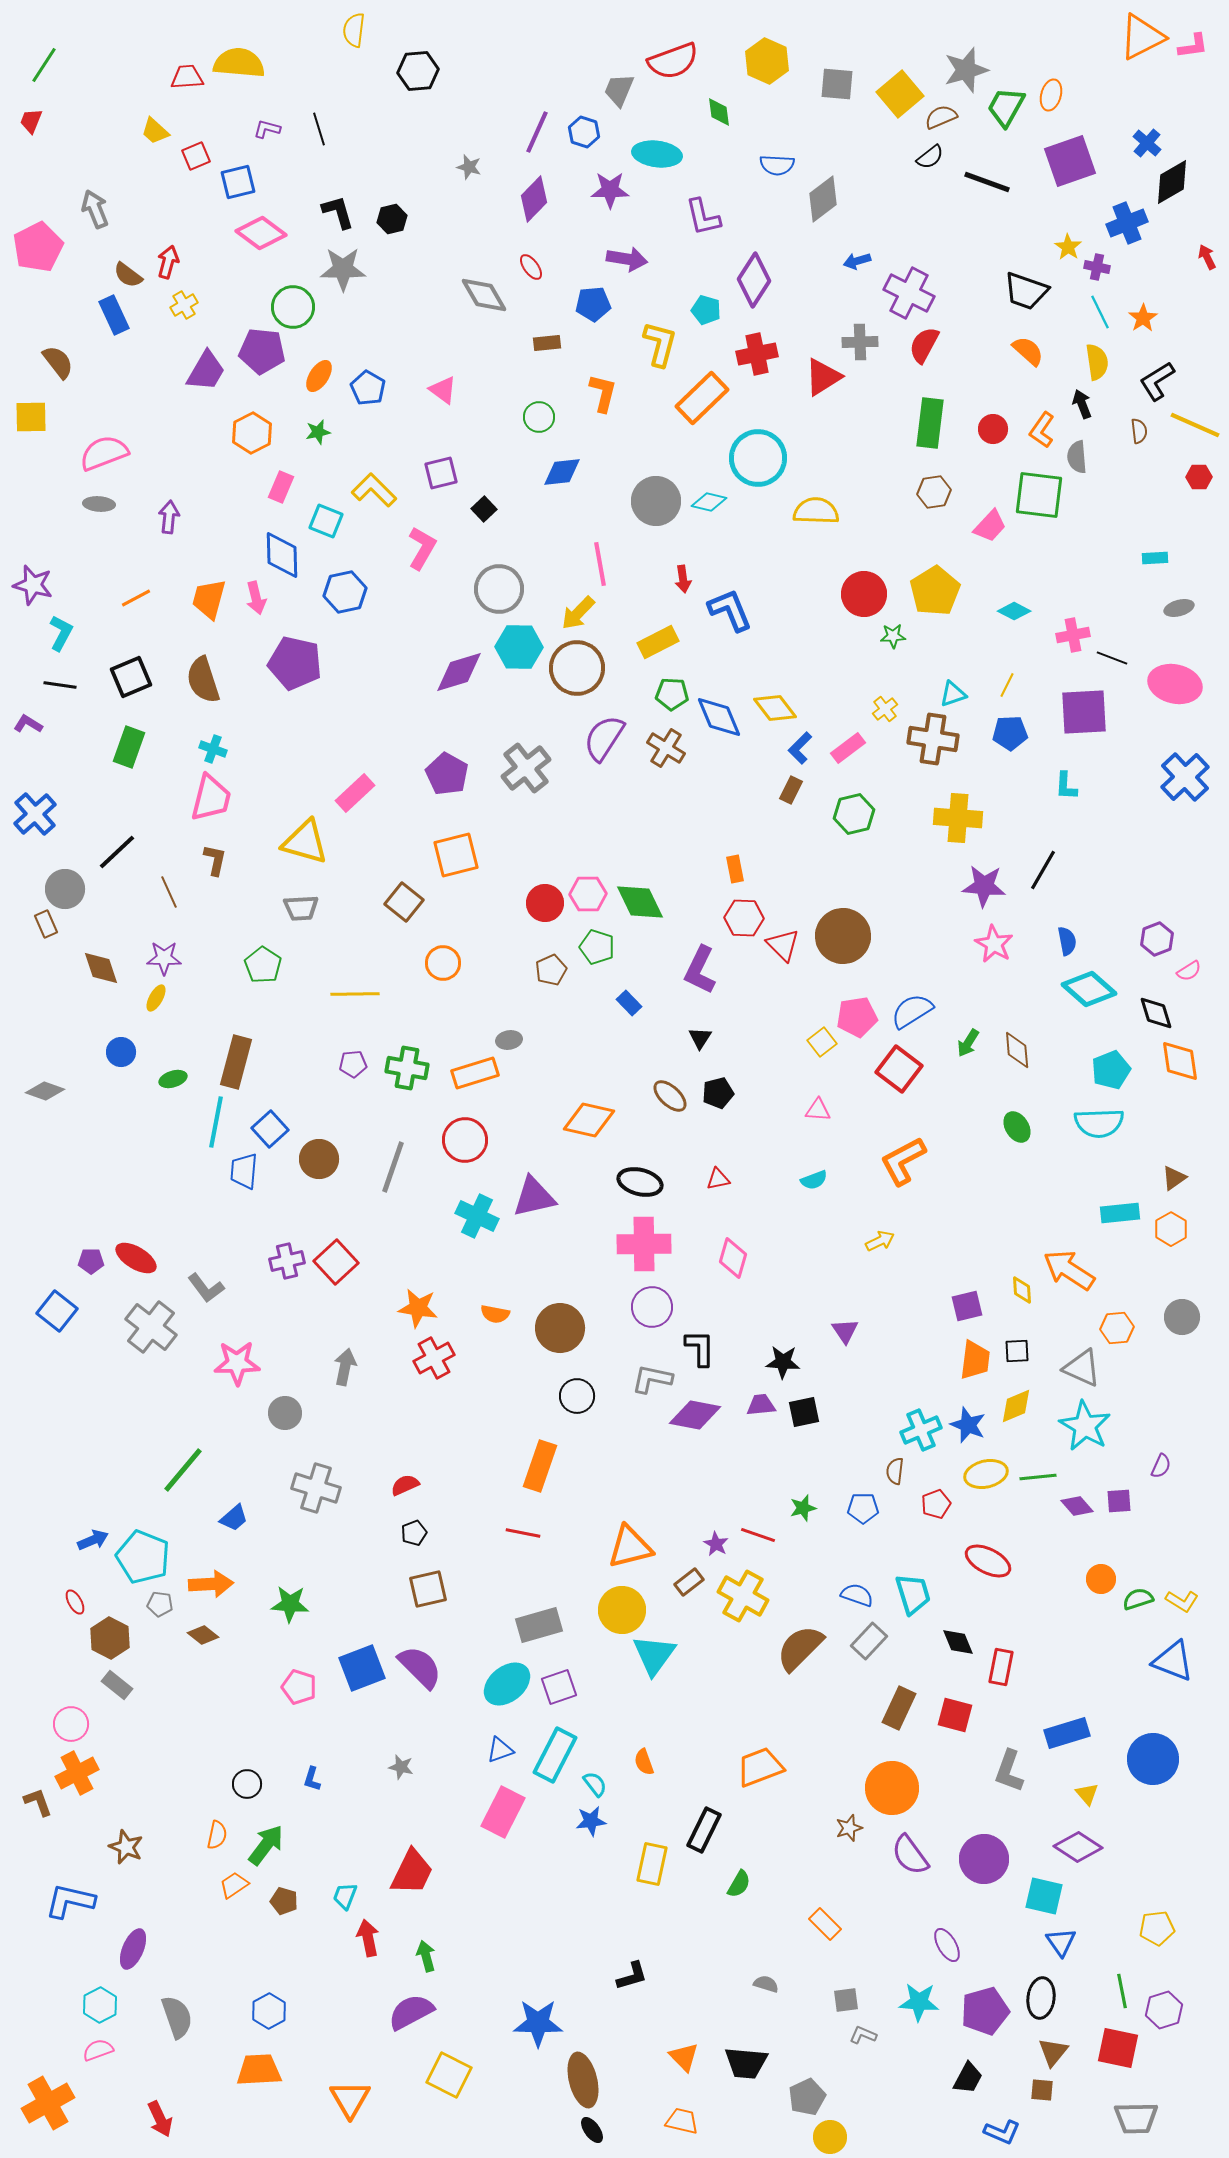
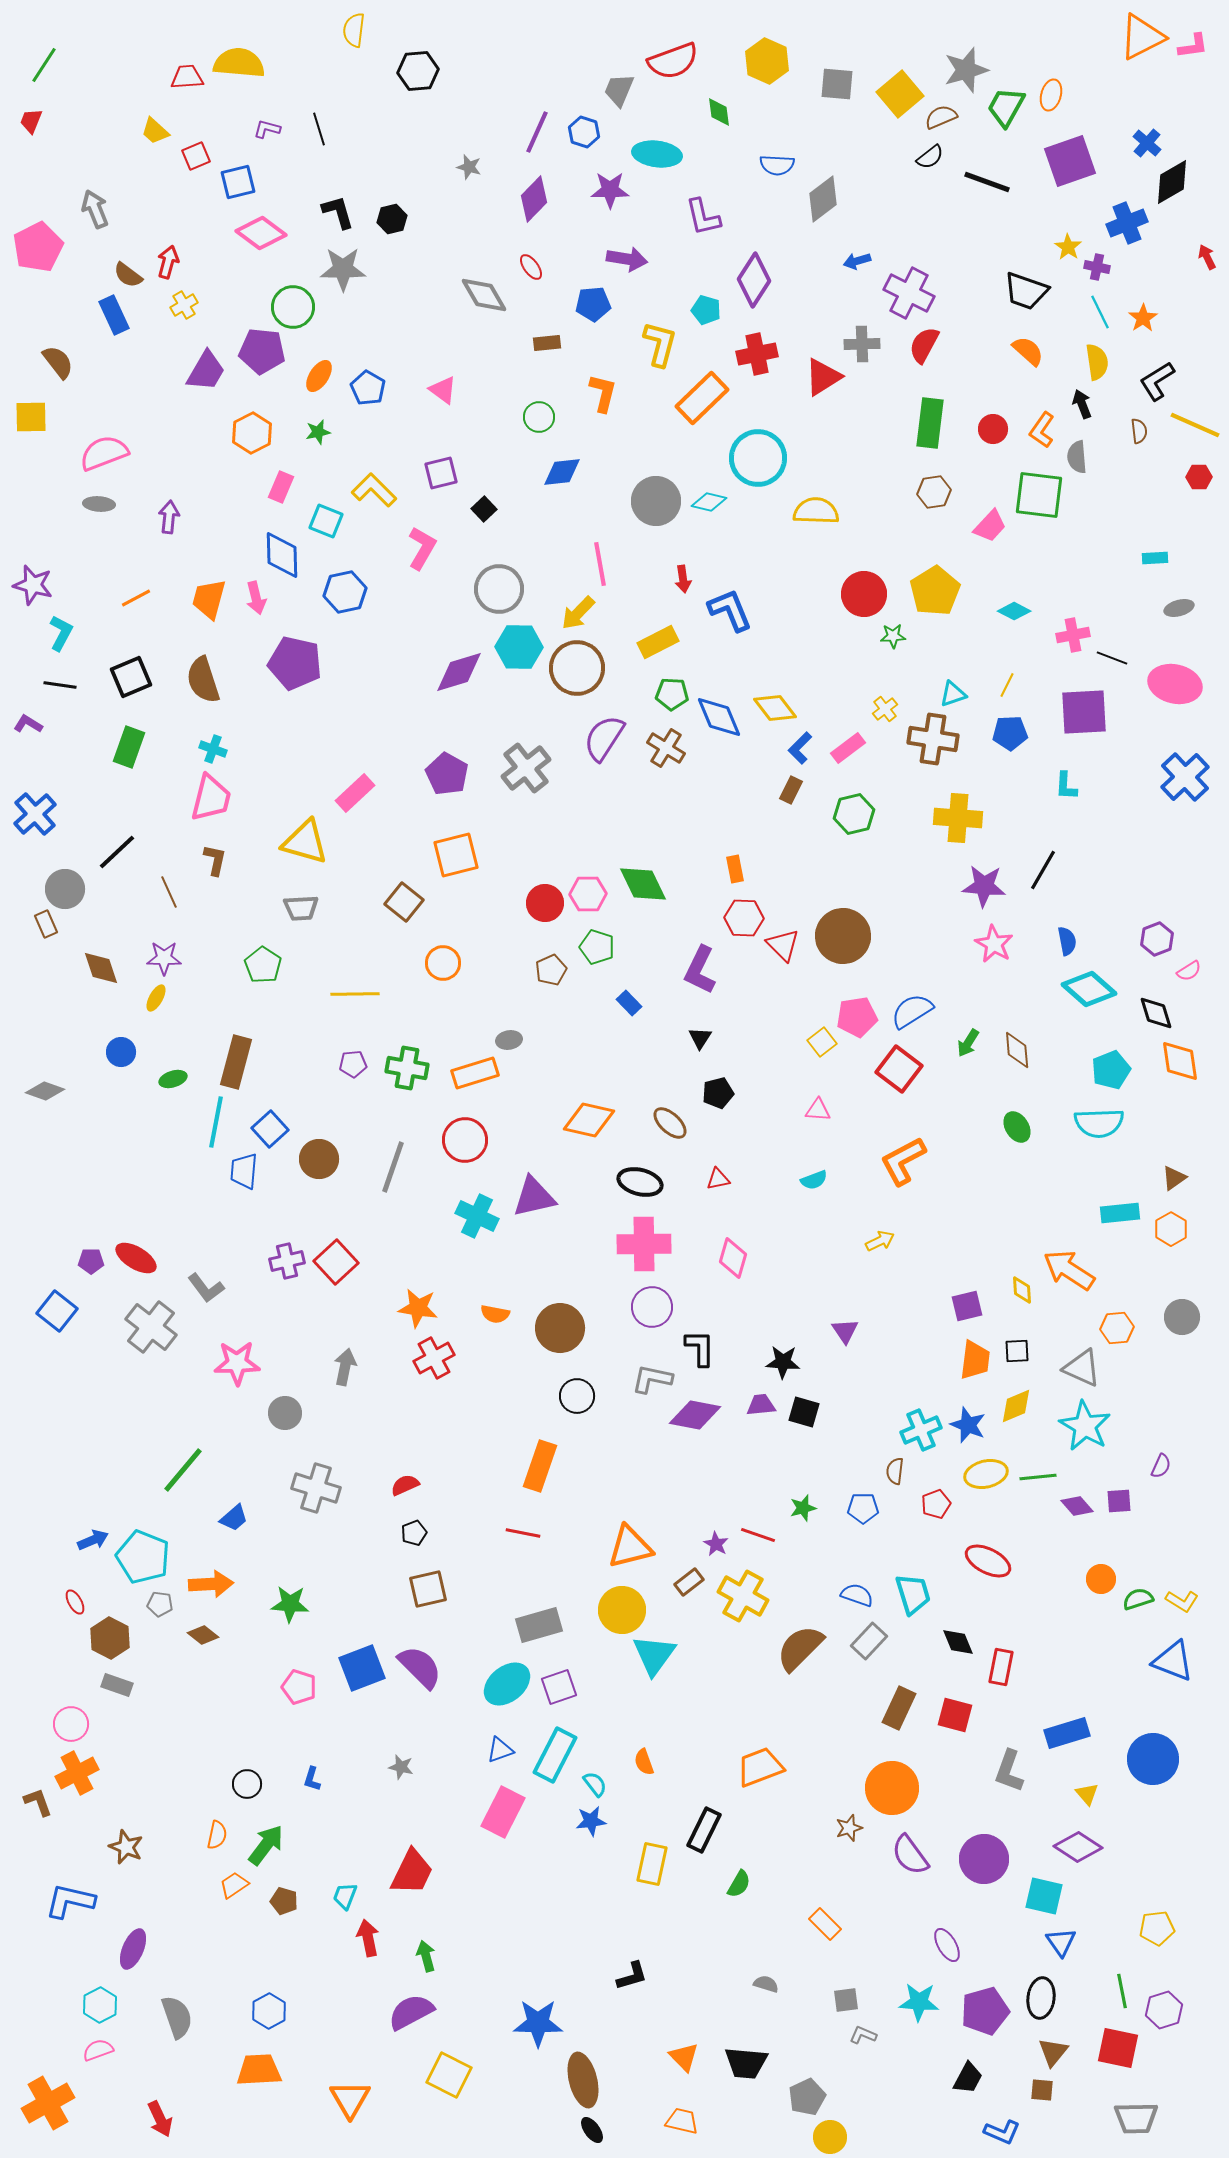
gray cross at (860, 342): moved 2 px right, 2 px down
green diamond at (640, 902): moved 3 px right, 18 px up
brown ellipse at (670, 1096): moved 27 px down
black square at (804, 1412): rotated 28 degrees clockwise
gray rectangle at (117, 1685): rotated 20 degrees counterclockwise
